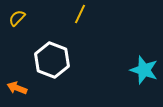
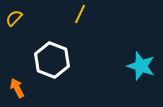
yellow semicircle: moved 3 px left
cyan star: moved 3 px left, 4 px up
orange arrow: rotated 42 degrees clockwise
